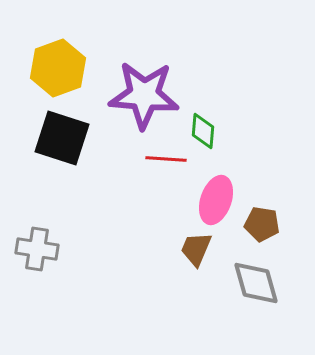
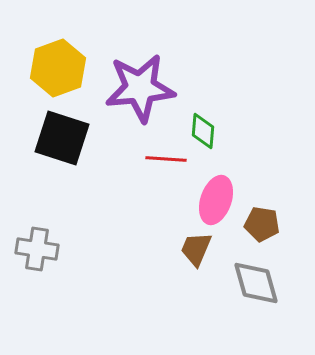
purple star: moved 4 px left, 7 px up; rotated 10 degrees counterclockwise
